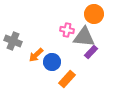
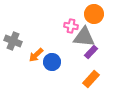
pink cross: moved 4 px right, 4 px up
orange rectangle: moved 24 px right
